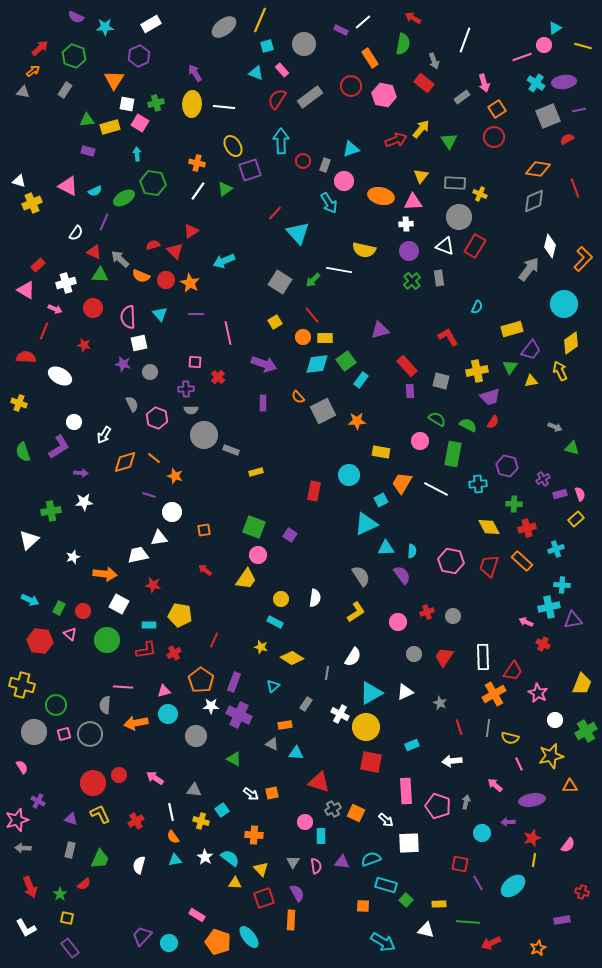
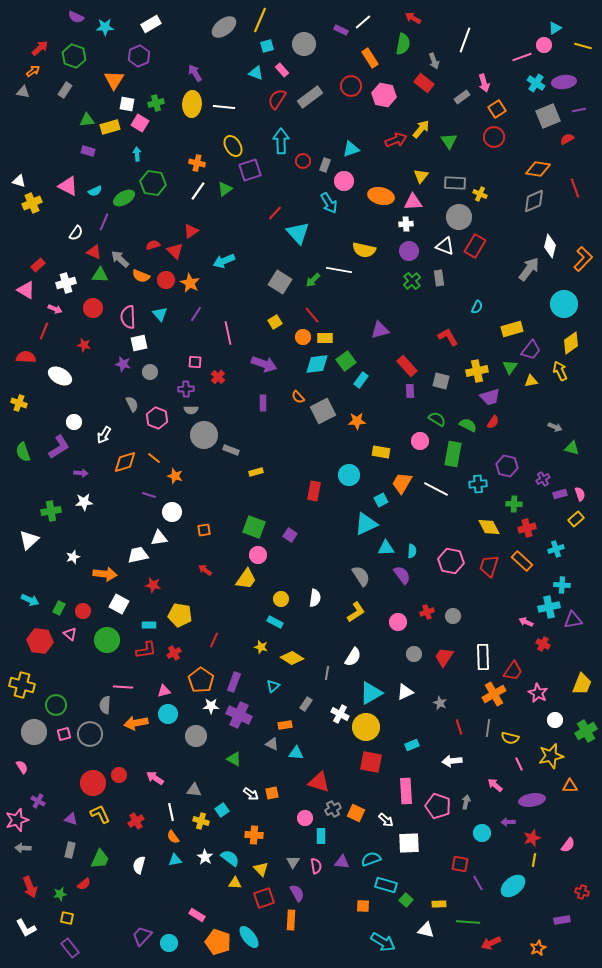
purple line at (196, 314): rotated 56 degrees counterclockwise
pink circle at (305, 822): moved 4 px up
green star at (60, 894): rotated 24 degrees clockwise
